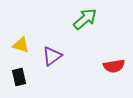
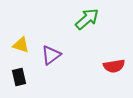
green arrow: moved 2 px right
purple triangle: moved 1 px left, 1 px up
